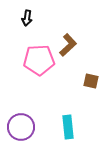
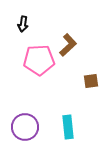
black arrow: moved 4 px left, 6 px down
brown square: rotated 21 degrees counterclockwise
purple circle: moved 4 px right
